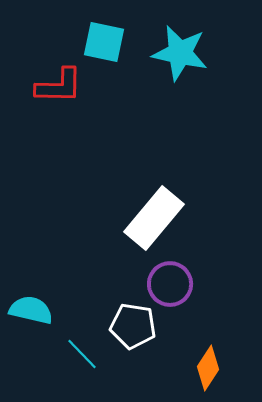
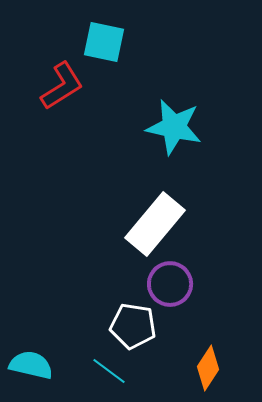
cyan star: moved 6 px left, 74 px down
red L-shape: moved 3 px right; rotated 33 degrees counterclockwise
white rectangle: moved 1 px right, 6 px down
cyan semicircle: moved 55 px down
cyan line: moved 27 px right, 17 px down; rotated 9 degrees counterclockwise
